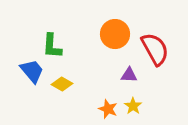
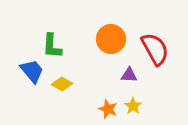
orange circle: moved 4 px left, 5 px down
